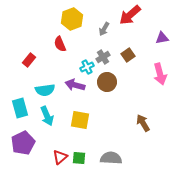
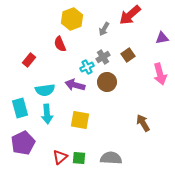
cyan arrow: moved 2 px up; rotated 18 degrees clockwise
